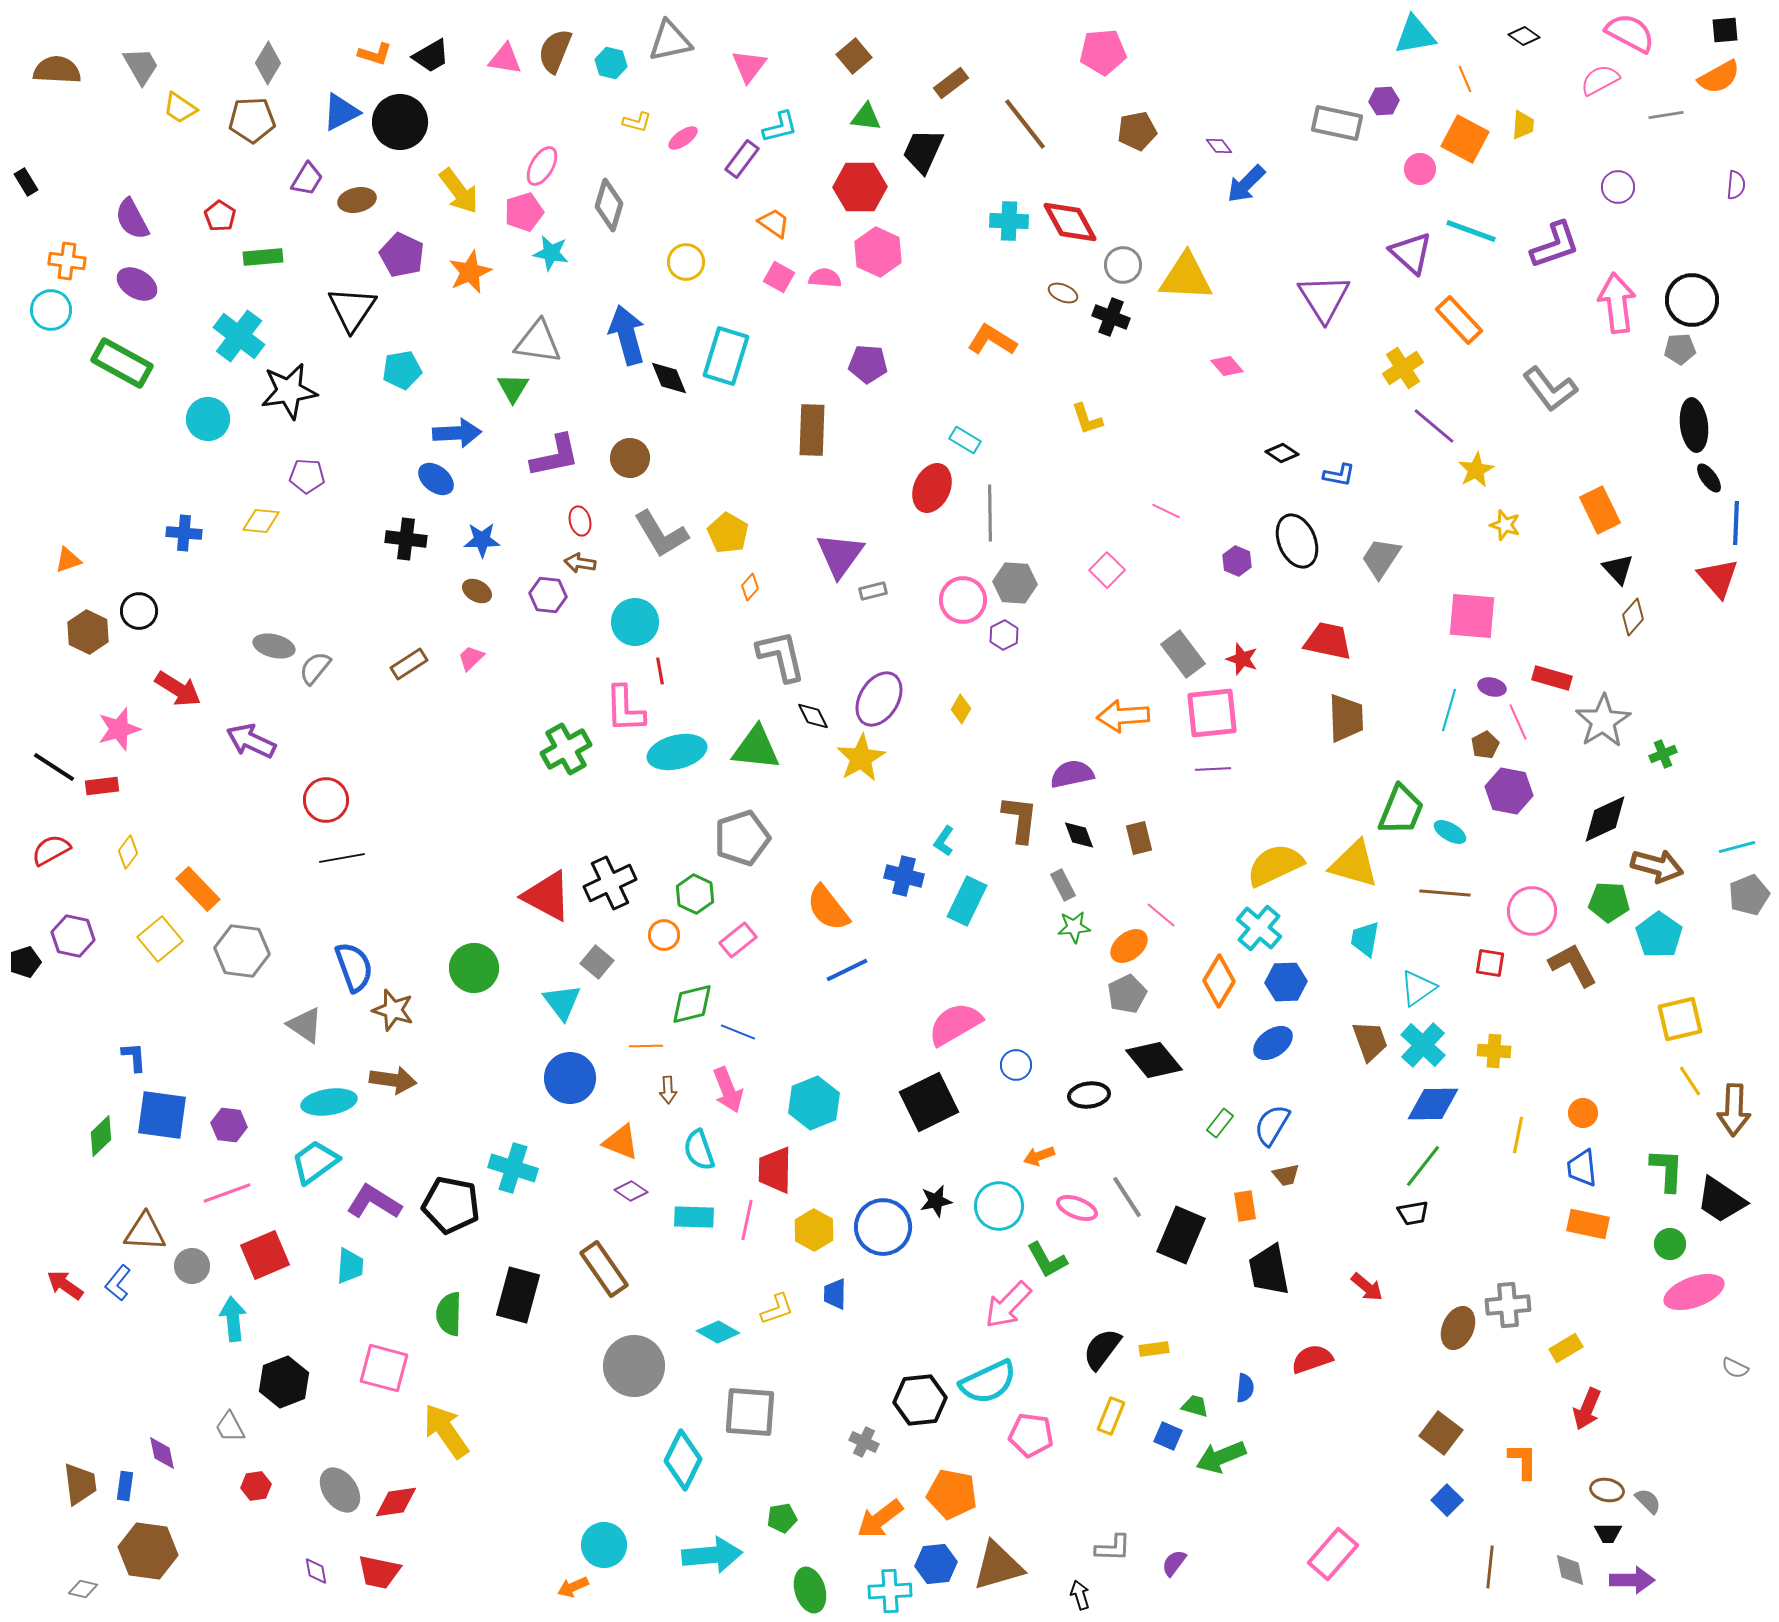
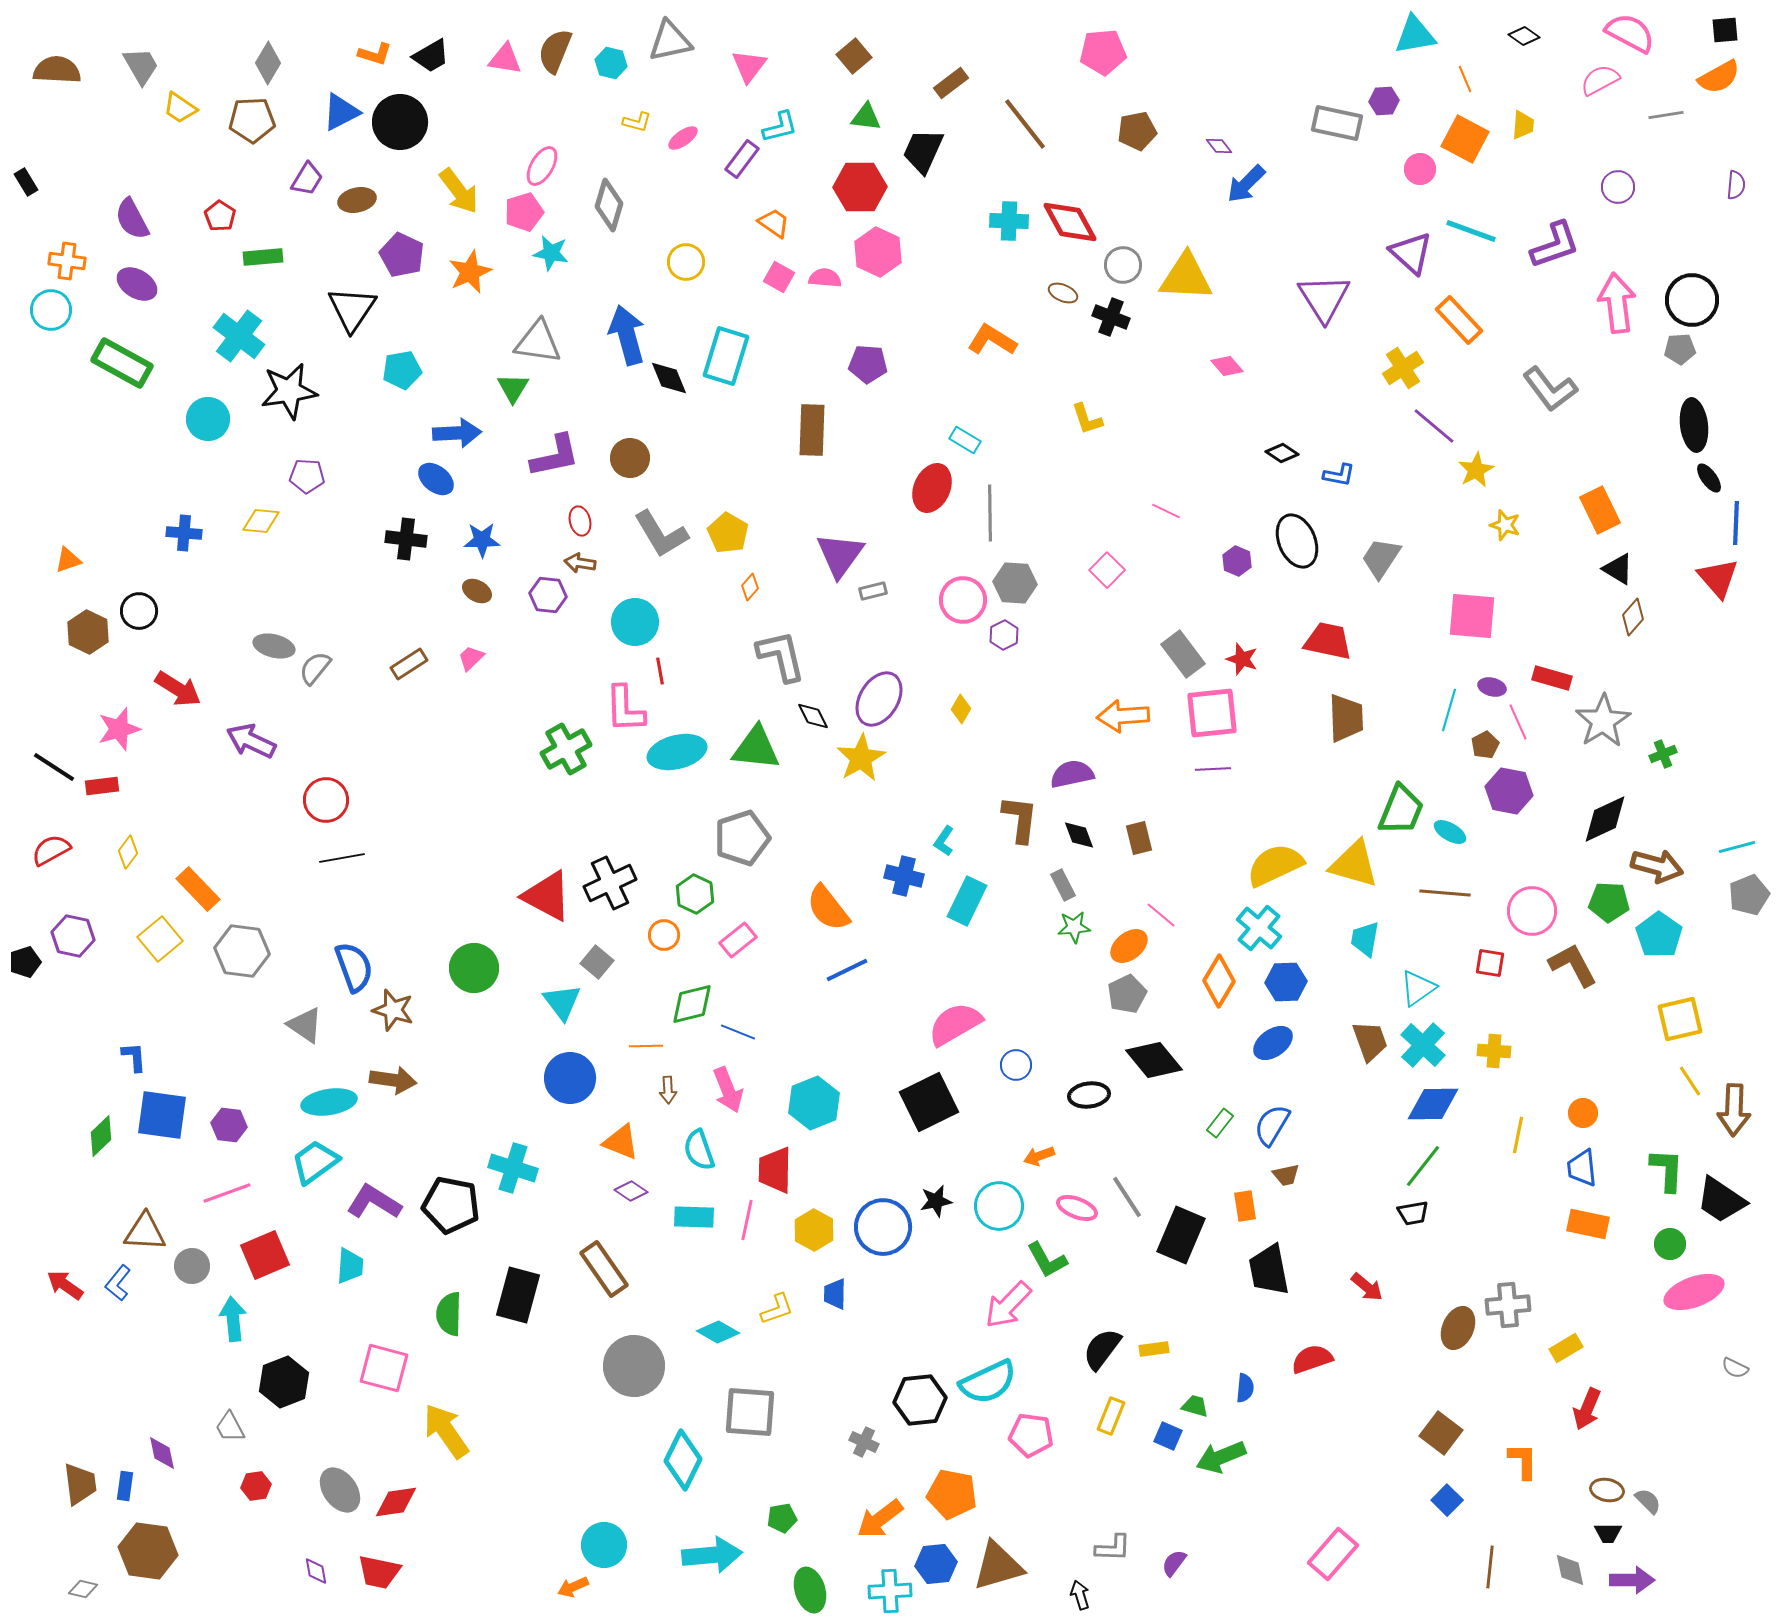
black triangle at (1618, 569): rotated 16 degrees counterclockwise
